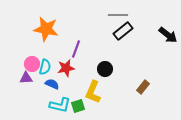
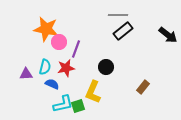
pink circle: moved 27 px right, 22 px up
black circle: moved 1 px right, 2 px up
purple triangle: moved 4 px up
cyan L-shape: moved 3 px right, 1 px up; rotated 25 degrees counterclockwise
